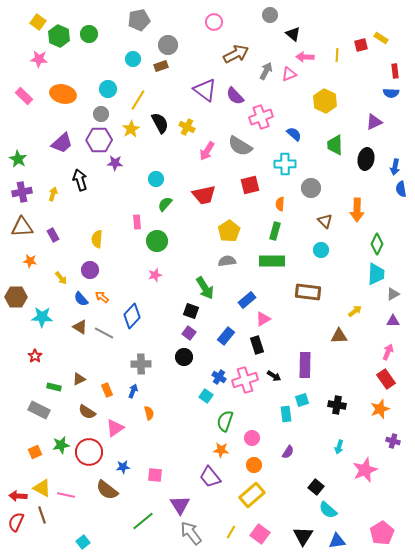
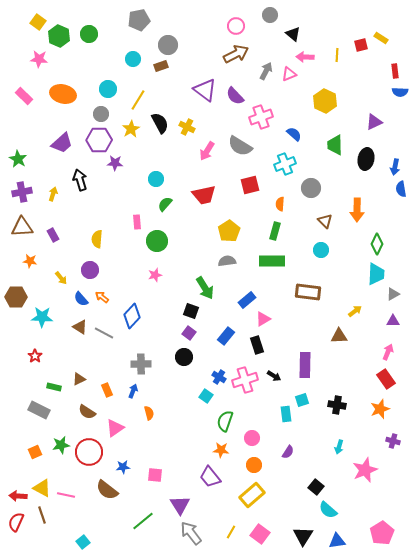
pink circle at (214, 22): moved 22 px right, 4 px down
blue semicircle at (391, 93): moved 9 px right, 1 px up
cyan cross at (285, 164): rotated 20 degrees counterclockwise
